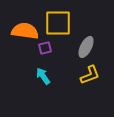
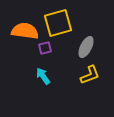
yellow square: rotated 16 degrees counterclockwise
